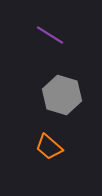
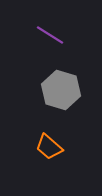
gray hexagon: moved 1 px left, 5 px up
